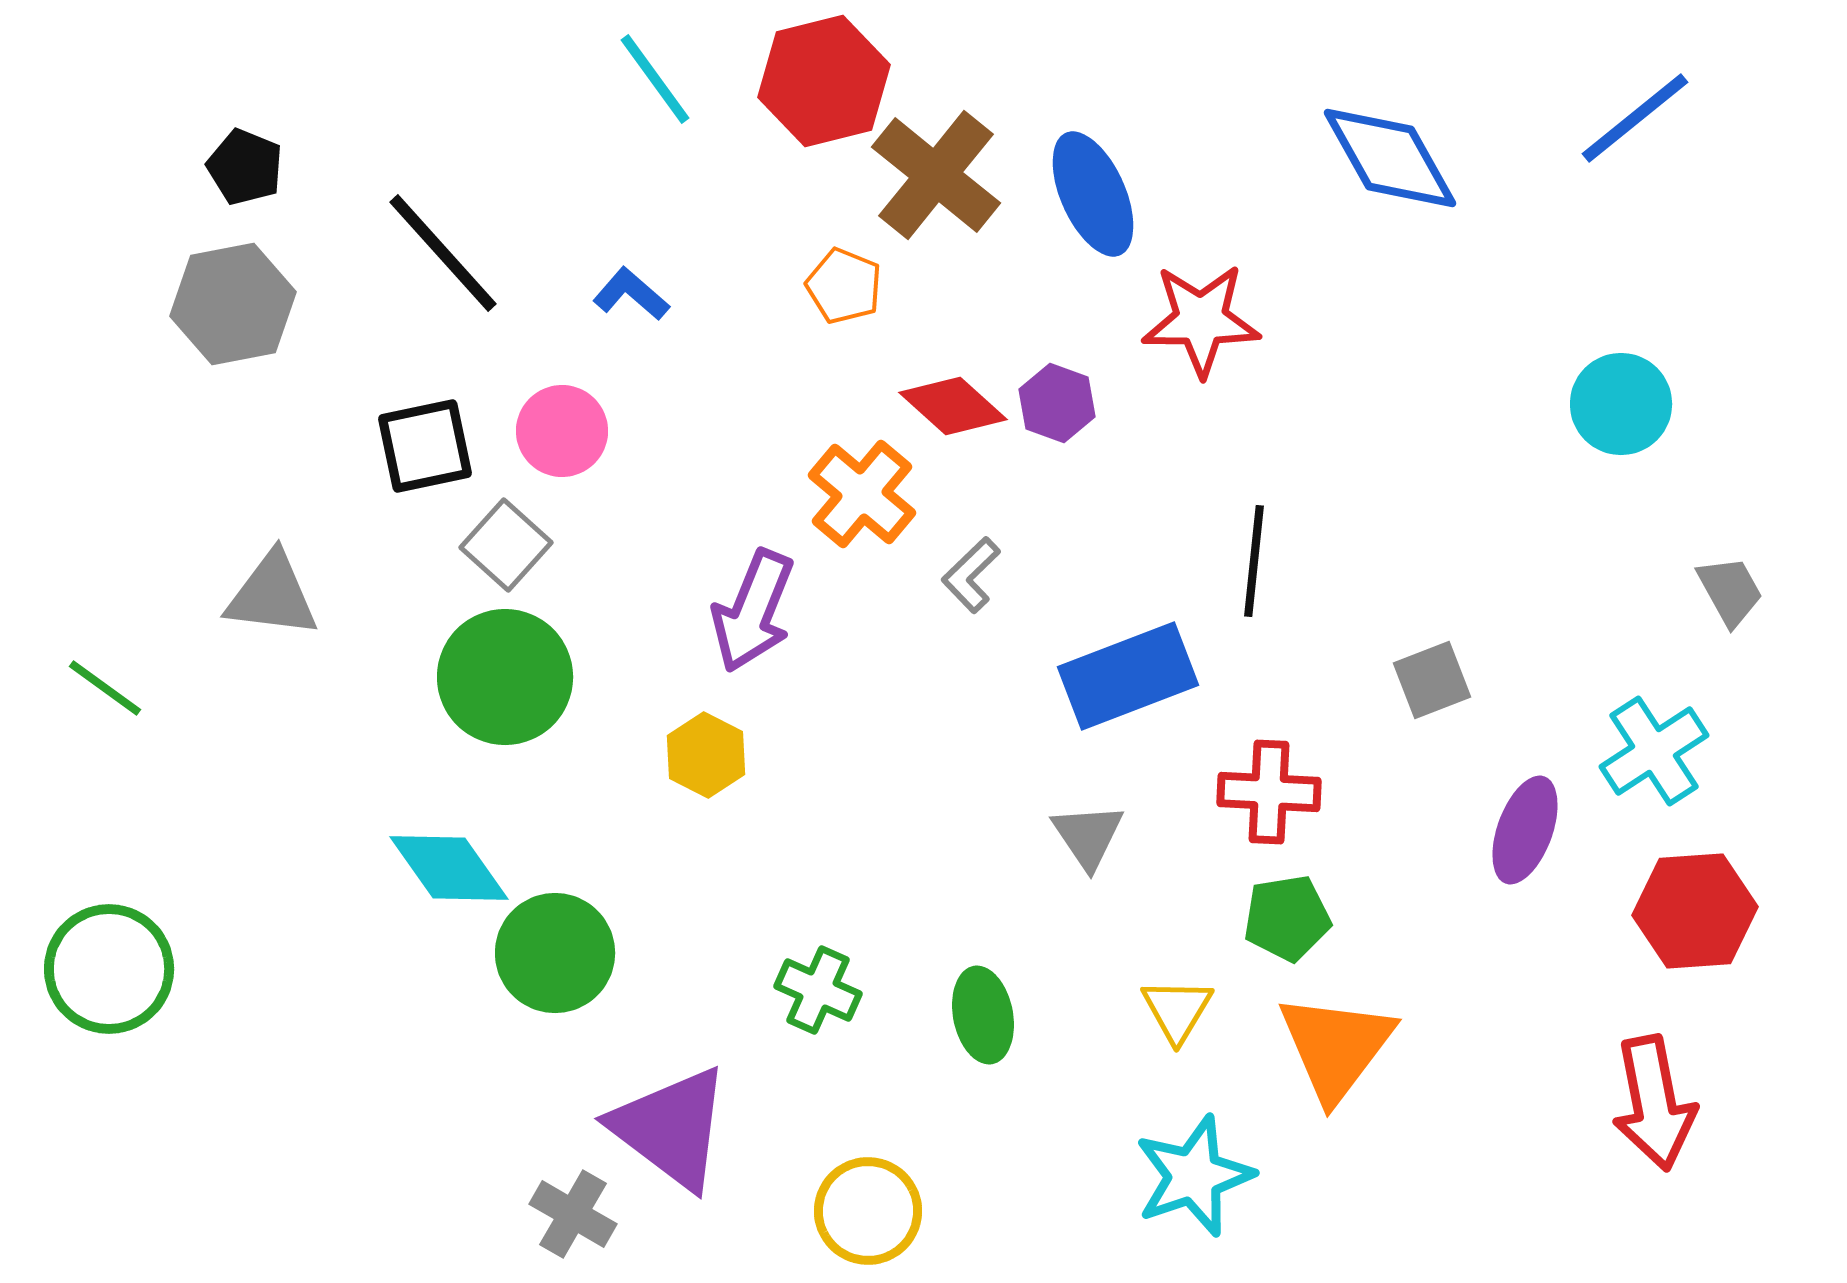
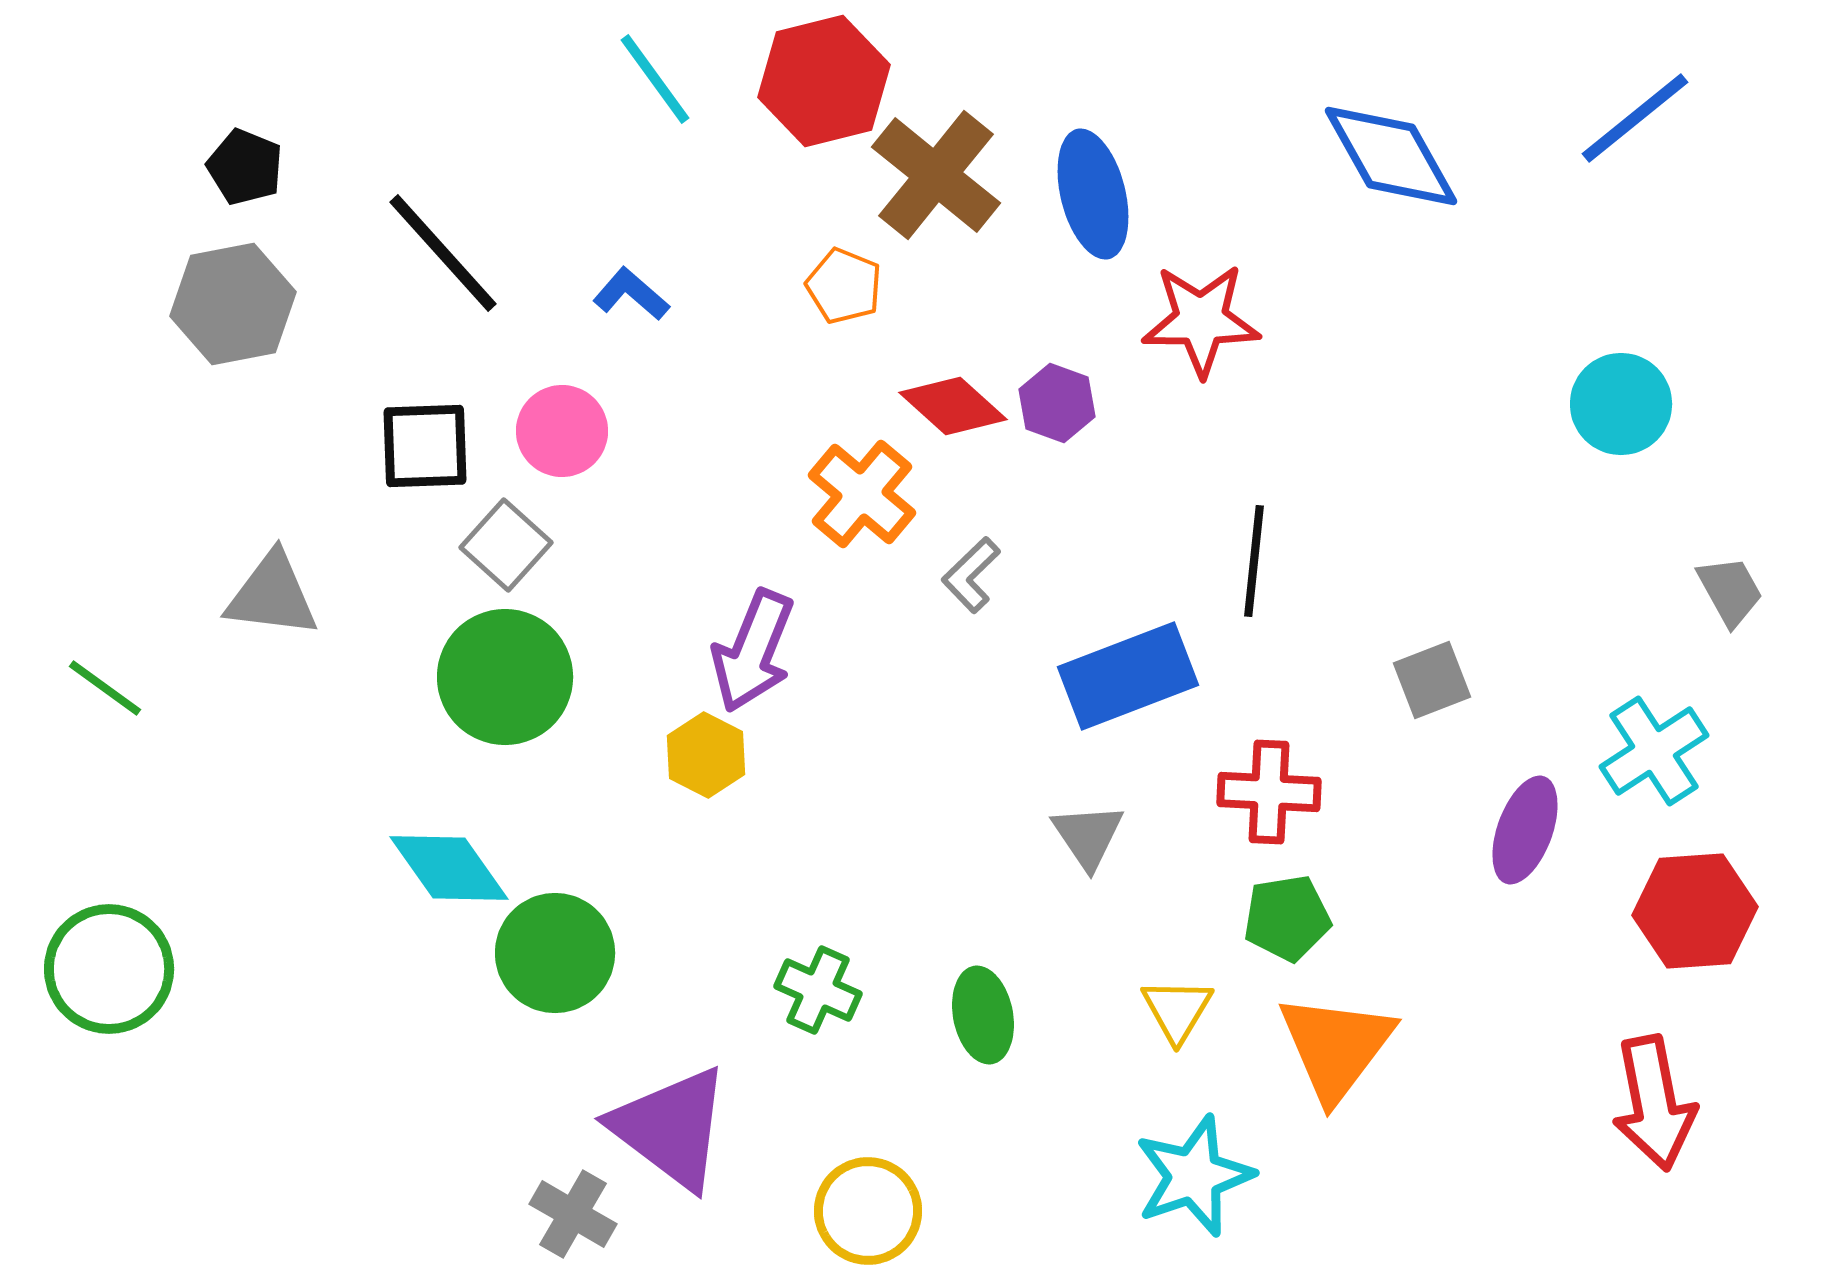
blue diamond at (1390, 158): moved 1 px right, 2 px up
blue ellipse at (1093, 194): rotated 10 degrees clockwise
black square at (425, 446): rotated 10 degrees clockwise
purple arrow at (753, 611): moved 40 px down
